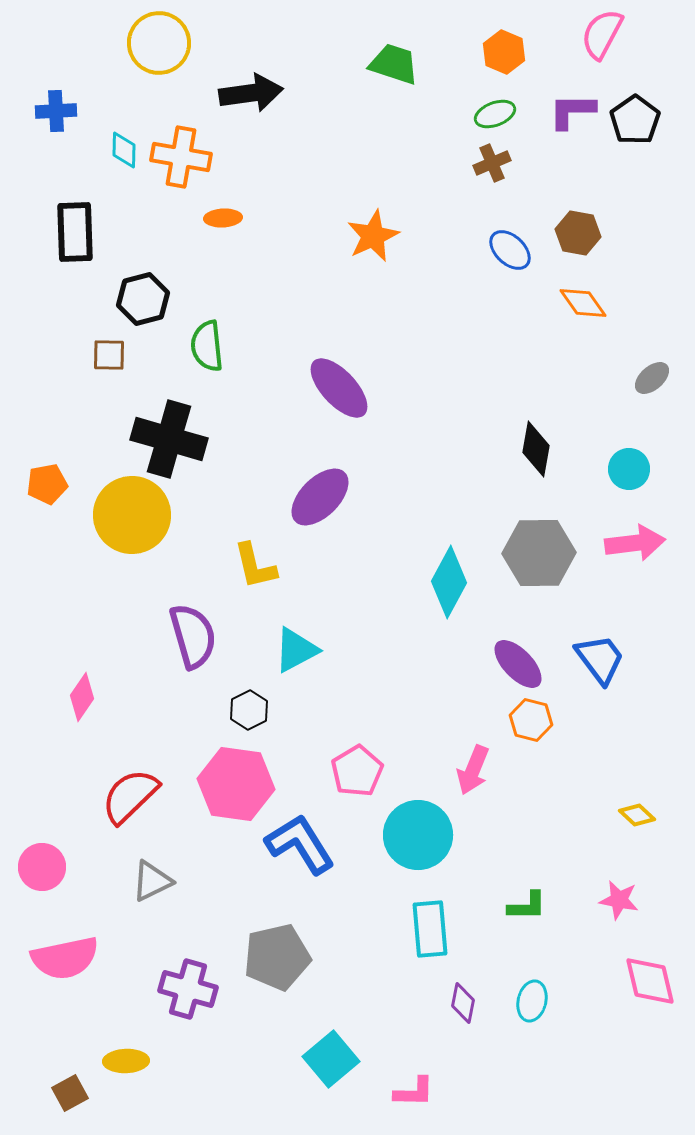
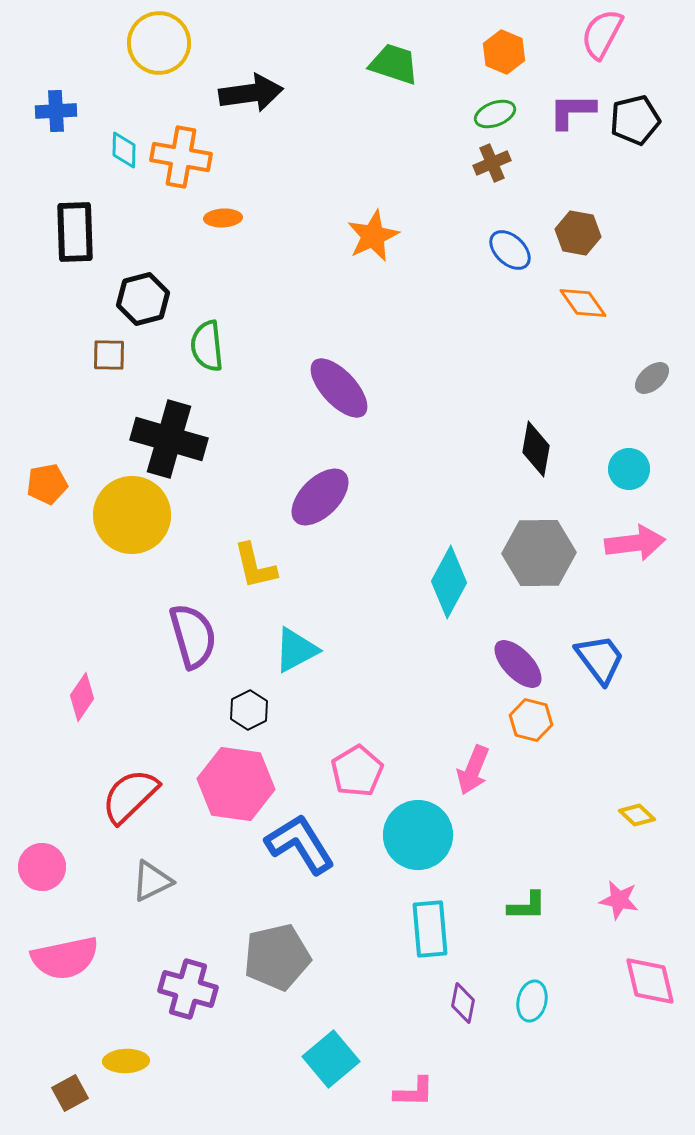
black pentagon at (635, 120): rotated 21 degrees clockwise
